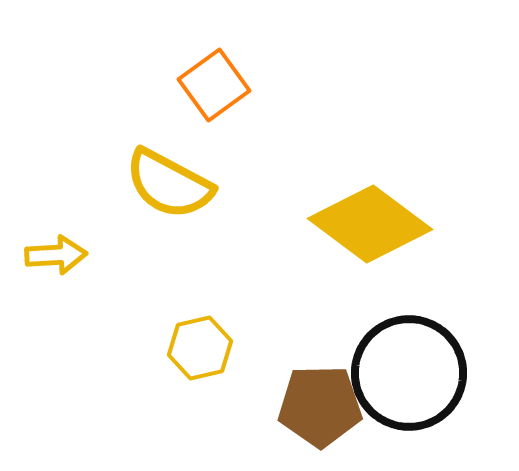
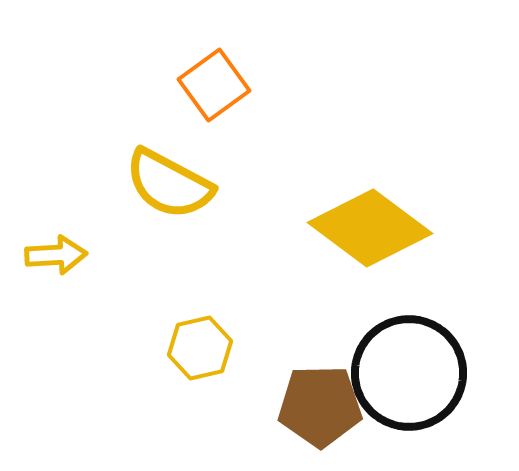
yellow diamond: moved 4 px down
